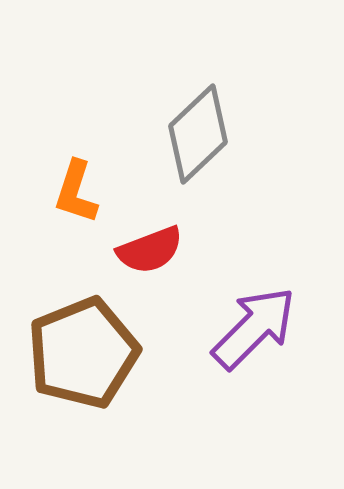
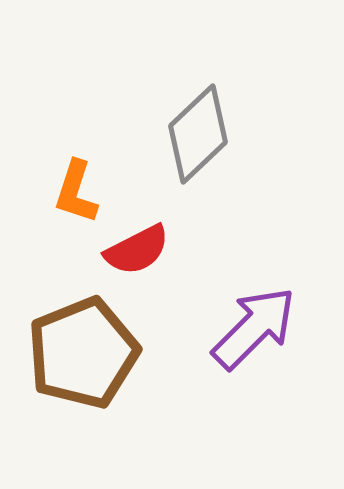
red semicircle: moved 13 px left; rotated 6 degrees counterclockwise
